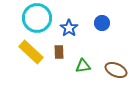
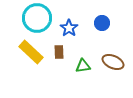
brown ellipse: moved 3 px left, 8 px up
